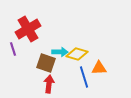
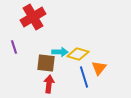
red cross: moved 5 px right, 12 px up
purple line: moved 1 px right, 2 px up
yellow diamond: moved 1 px right
brown square: rotated 12 degrees counterclockwise
orange triangle: rotated 49 degrees counterclockwise
